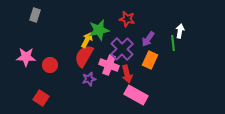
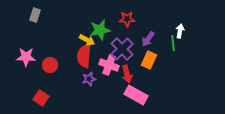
red star: rotated 14 degrees counterclockwise
green star: moved 1 px right
yellow arrow: rotated 91 degrees clockwise
red semicircle: rotated 25 degrees counterclockwise
orange rectangle: moved 1 px left
